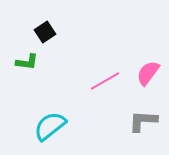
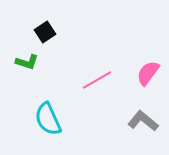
green L-shape: rotated 10 degrees clockwise
pink line: moved 8 px left, 1 px up
gray L-shape: rotated 36 degrees clockwise
cyan semicircle: moved 2 px left, 7 px up; rotated 76 degrees counterclockwise
